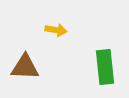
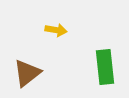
brown triangle: moved 2 px right, 6 px down; rotated 40 degrees counterclockwise
